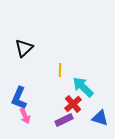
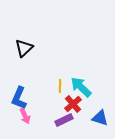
yellow line: moved 16 px down
cyan arrow: moved 2 px left
